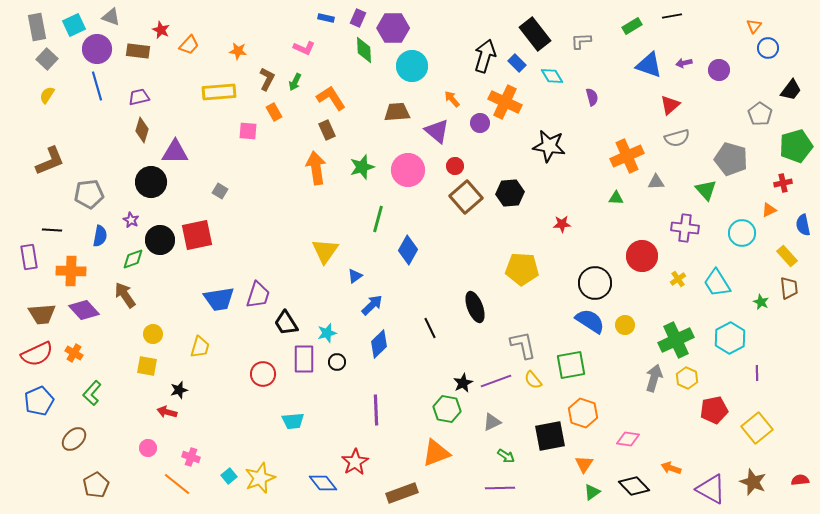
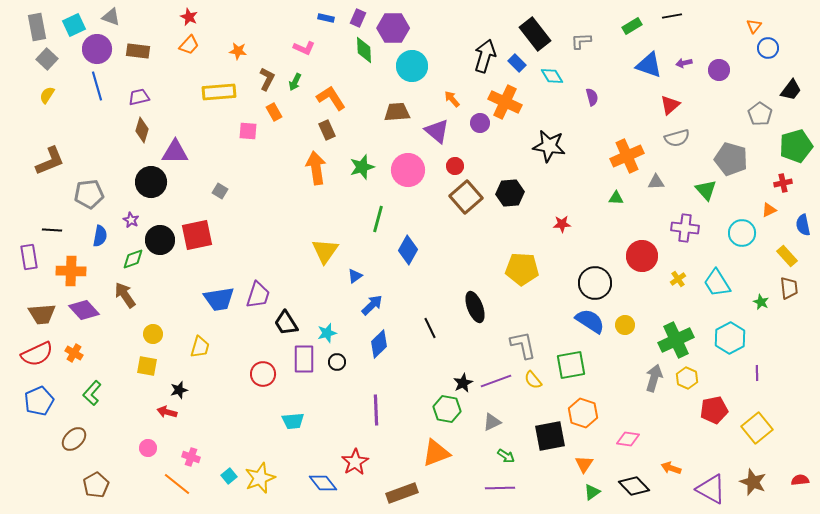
red star at (161, 30): moved 28 px right, 13 px up
